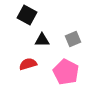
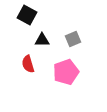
red semicircle: rotated 90 degrees counterclockwise
pink pentagon: rotated 25 degrees clockwise
